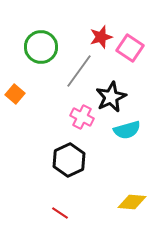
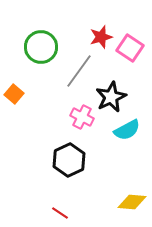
orange square: moved 1 px left
cyan semicircle: rotated 12 degrees counterclockwise
